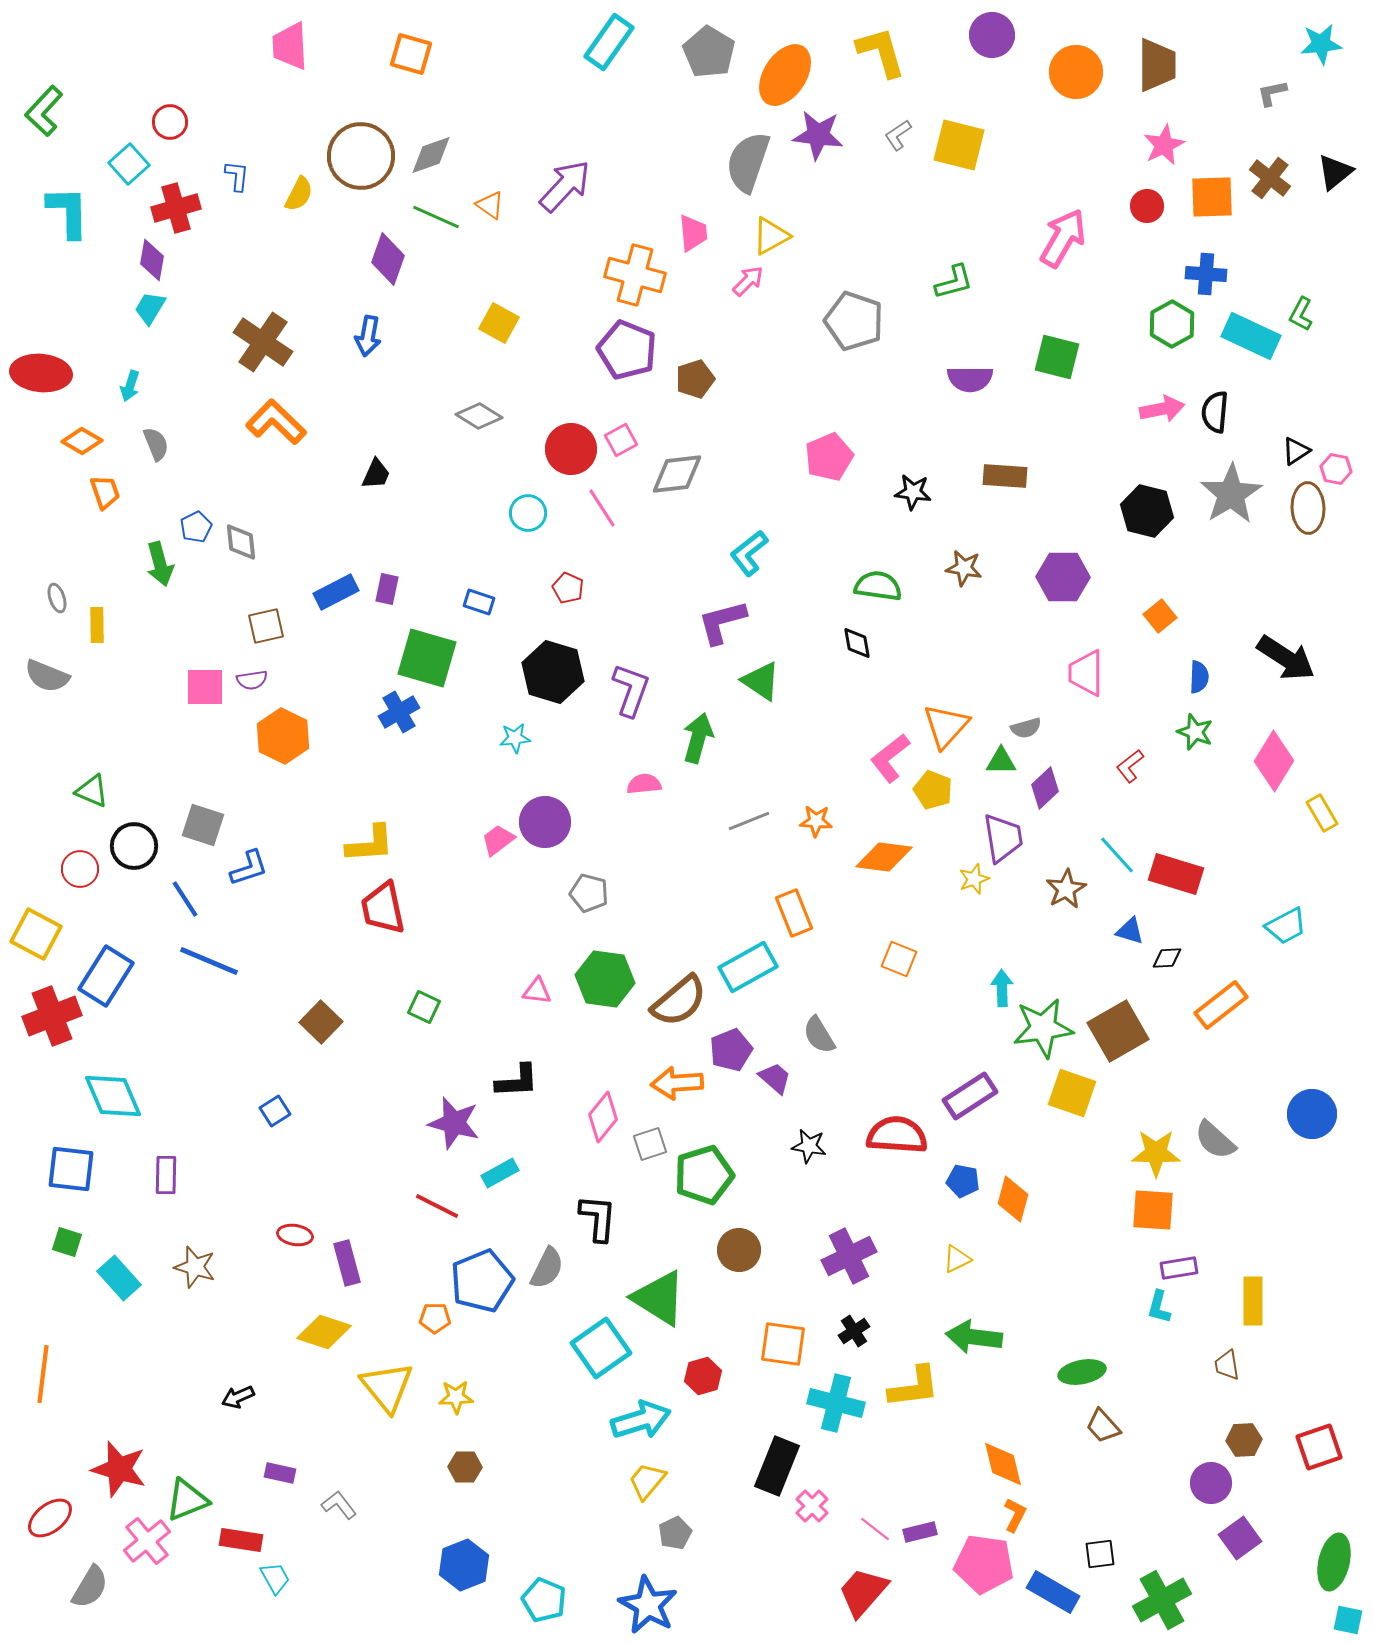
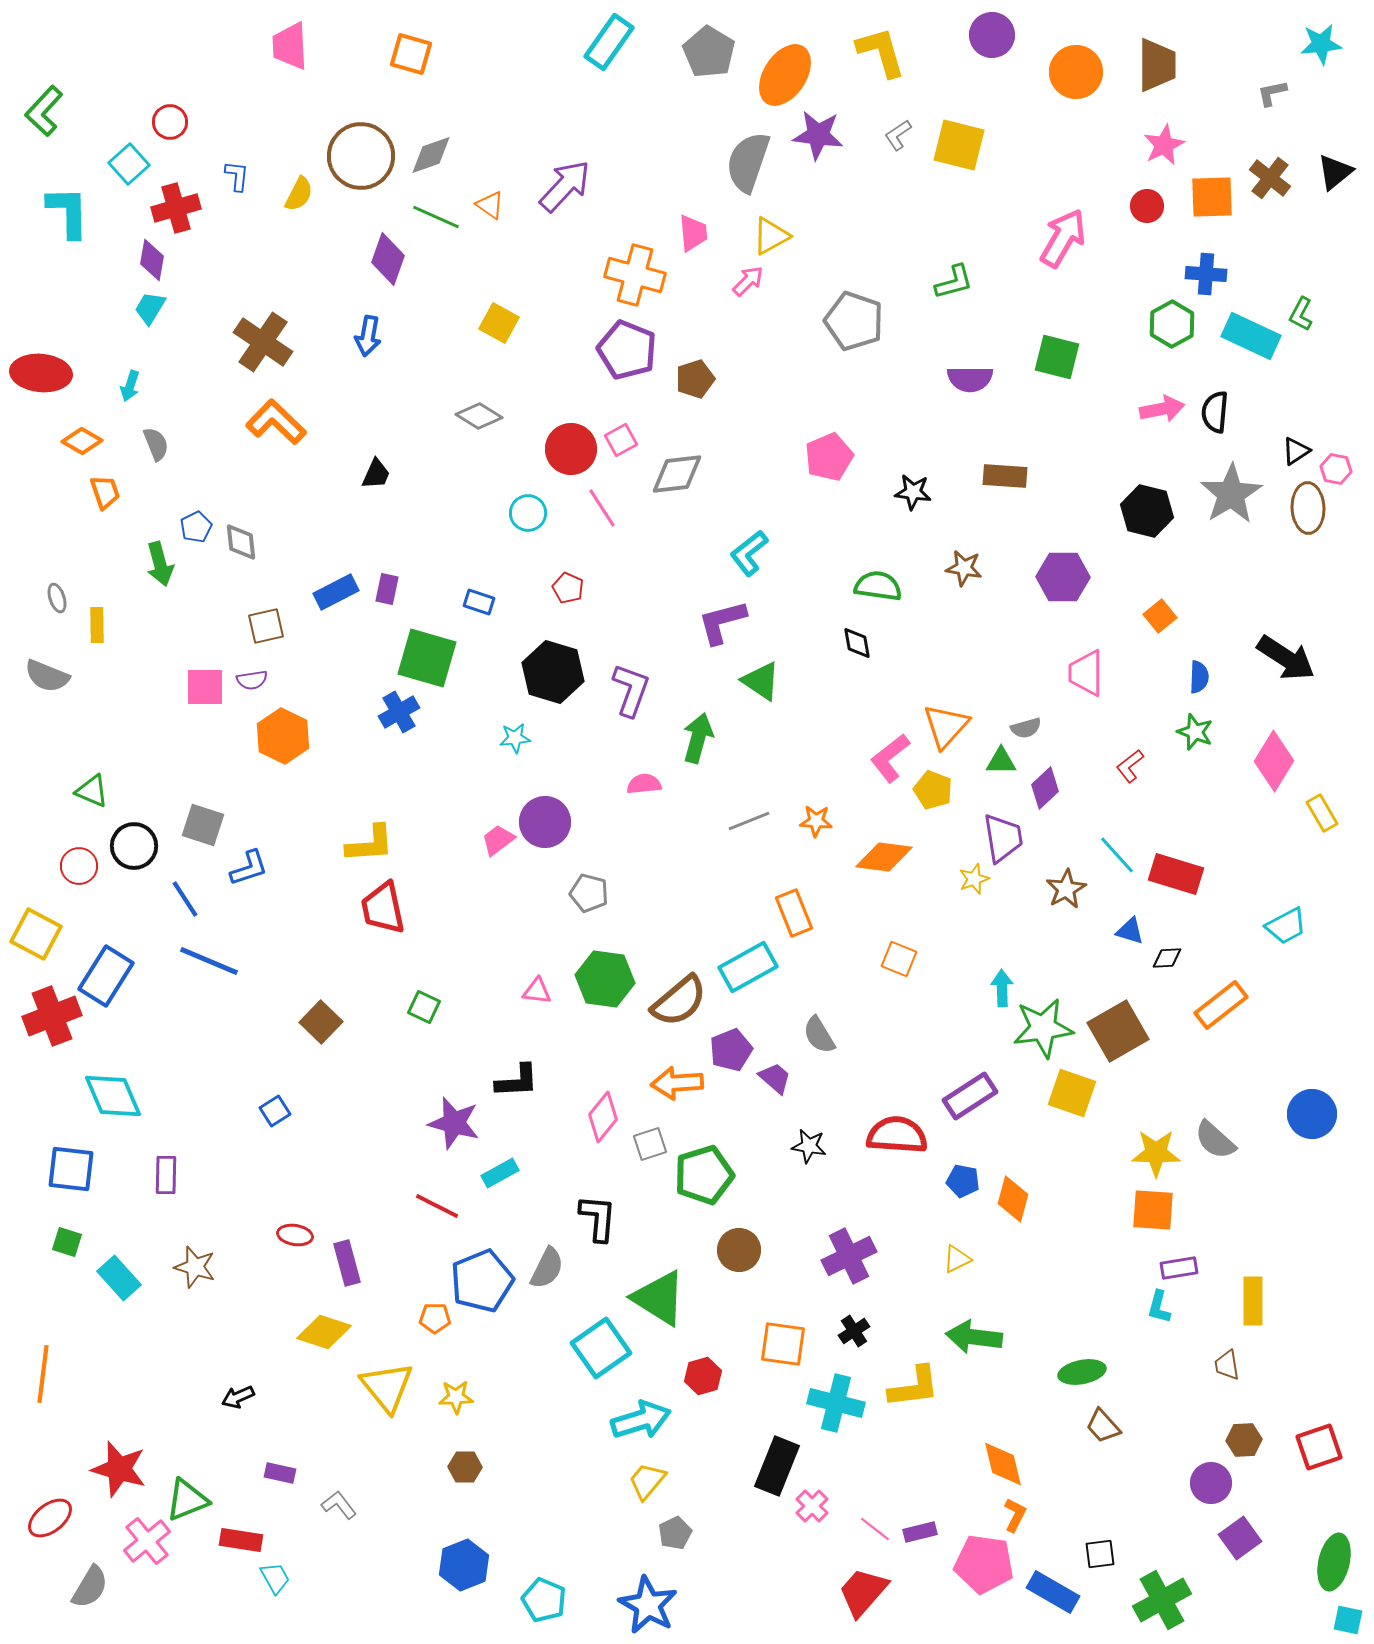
red circle at (80, 869): moved 1 px left, 3 px up
